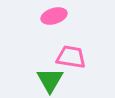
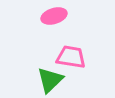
green triangle: rotated 16 degrees clockwise
